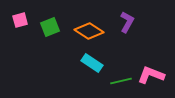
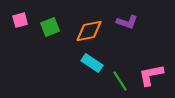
purple L-shape: rotated 80 degrees clockwise
orange diamond: rotated 44 degrees counterclockwise
pink L-shape: rotated 32 degrees counterclockwise
green line: moved 1 px left; rotated 70 degrees clockwise
